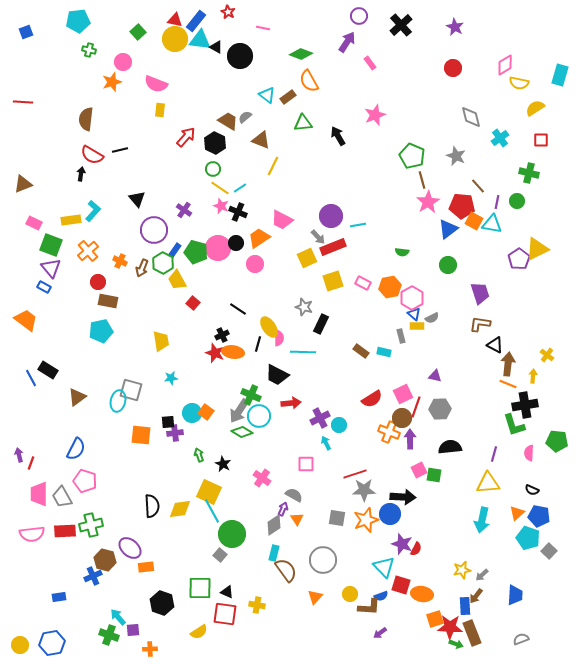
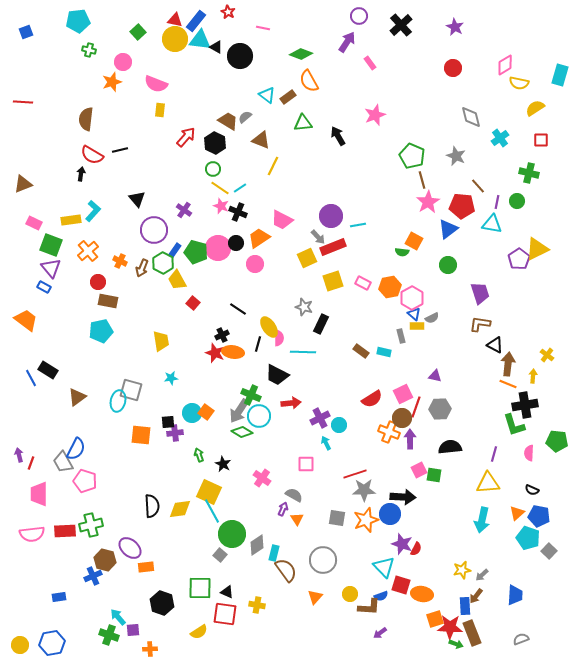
orange square at (474, 221): moved 60 px left, 20 px down
gray trapezoid at (62, 497): moved 1 px right, 35 px up
gray diamond at (274, 525): moved 17 px left, 20 px down
